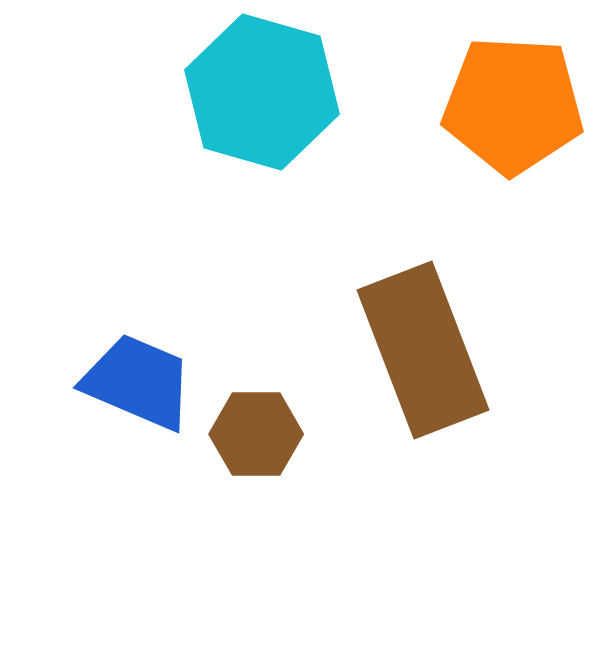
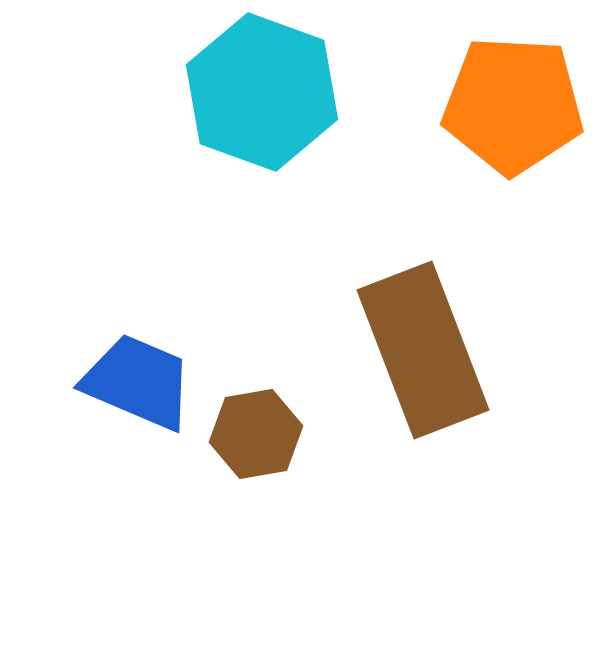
cyan hexagon: rotated 4 degrees clockwise
brown hexagon: rotated 10 degrees counterclockwise
